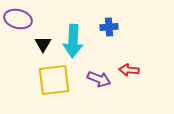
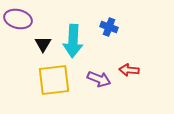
blue cross: rotated 24 degrees clockwise
